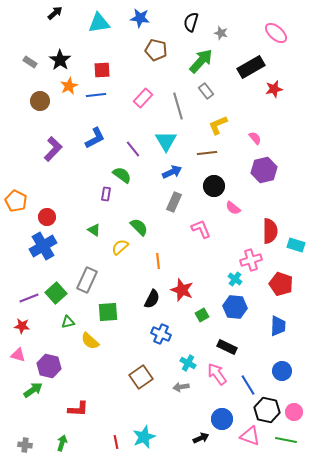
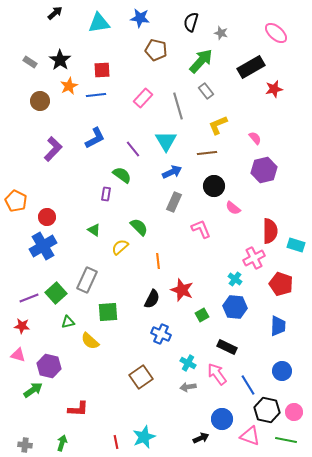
pink cross at (251, 260): moved 3 px right, 2 px up; rotated 10 degrees counterclockwise
gray arrow at (181, 387): moved 7 px right
